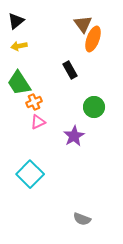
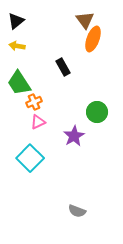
brown triangle: moved 2 px right, 4 px up
yellow arrow: moved 2 px left; rotated 21 degrees clockwise
black rectangle: moved 7 px left, 3 px up
green circle: moved 3 px right, 5 px down
cyan square: moved 16 px up
gray semicircle: moved 5 px left, 8 px up
